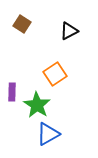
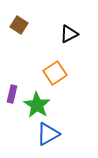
brown square: moved 3 px left, 1 px down
black triangle: moved 3 px down
orange square: moved 1 px up
purple rectangle: moved 2 px down; rotated 12 degrees clockwise
